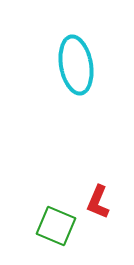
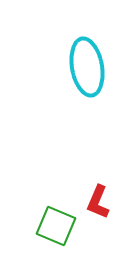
cyan ellipse: moved 11 px right, 2 px down
